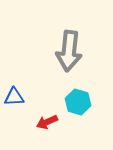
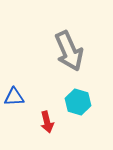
gray arrow: rotated 30 degrees counterclockwise
red arrow: rotated 80 degrees counterclockwise
